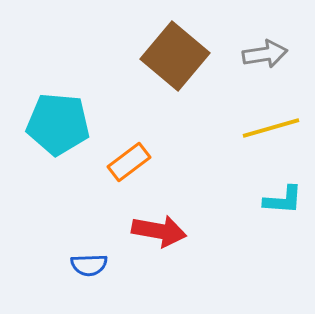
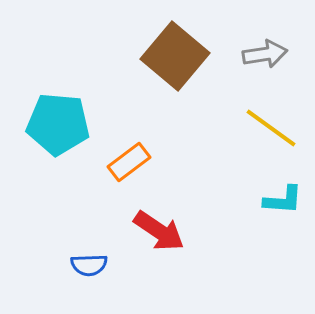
yellow line: rotated 52 degrees clockwise
red arrow: rotated 24 degrees clockwise
